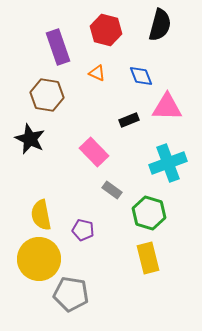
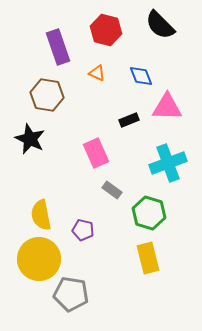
black semicircle: rotated 120 degrees clockwise
pink rectangle: moved 2 px right, 1 px down; rotated 20 degrees clockwise
